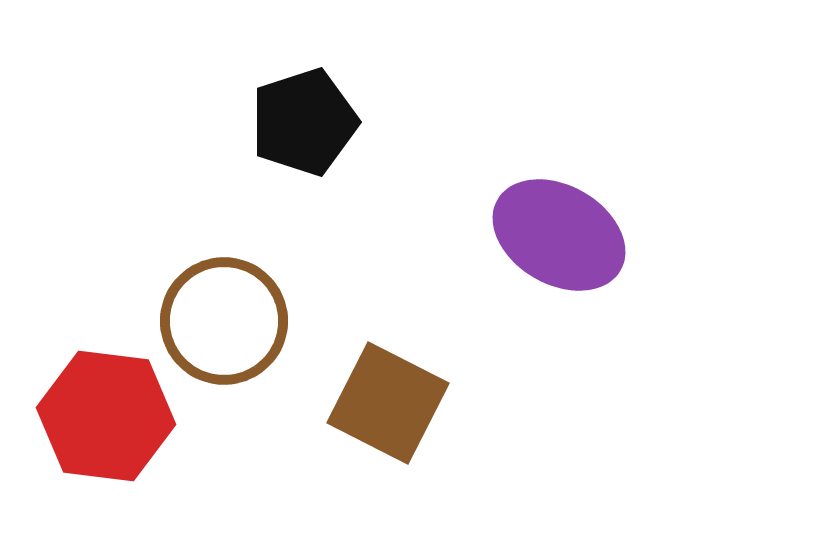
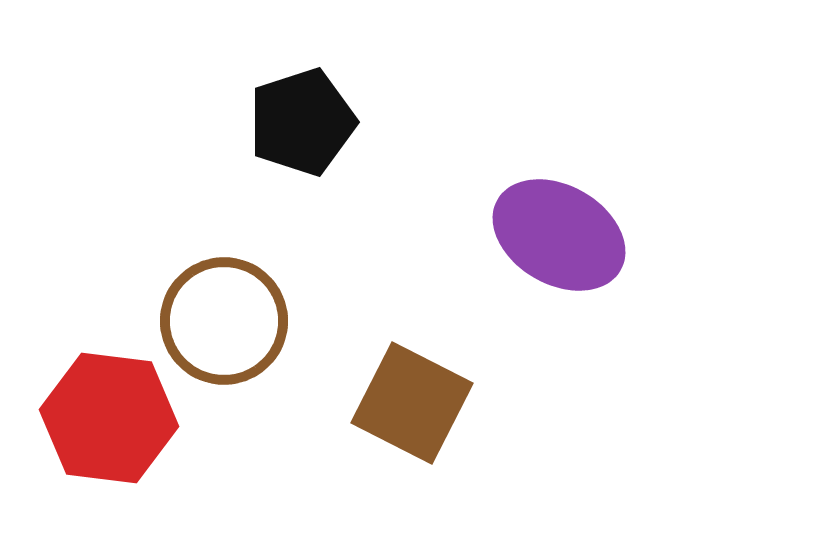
black pentagon: moved 2 px left
brown square: moved 24 px right
red hexagon: moved 3 px right, 2 px down
